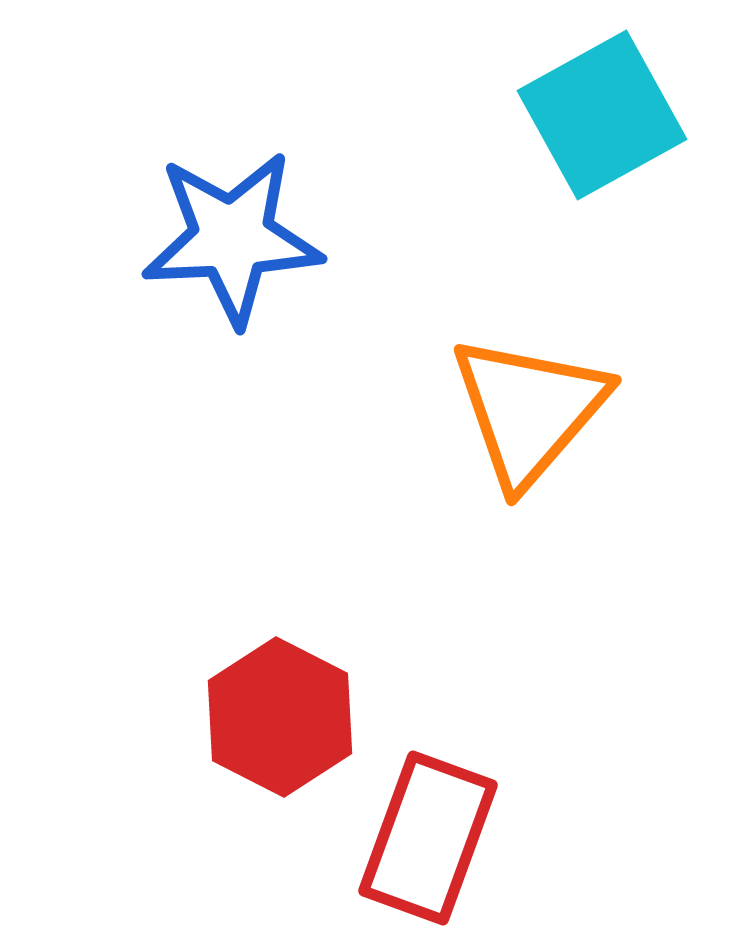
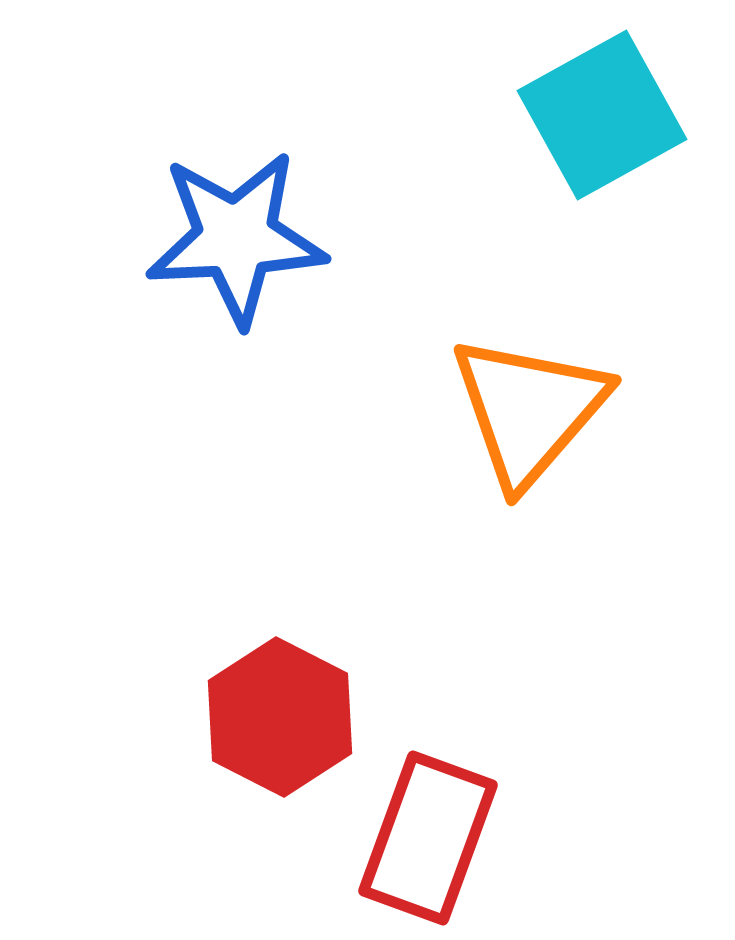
blue star: moved 4 px right
